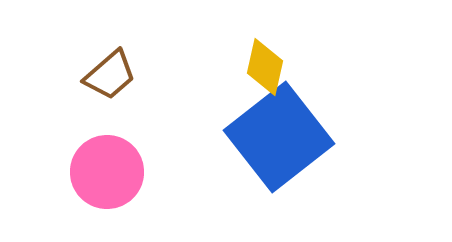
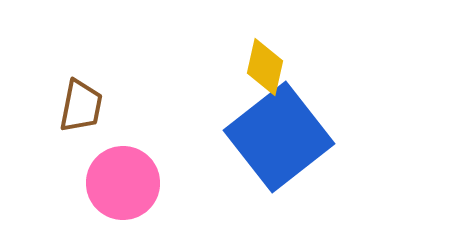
brown trapezoid: moved 29 px left, 31 px down; rotated 38 degrees counterclockwise
pink circle: moved 16 px right, 11 px down
